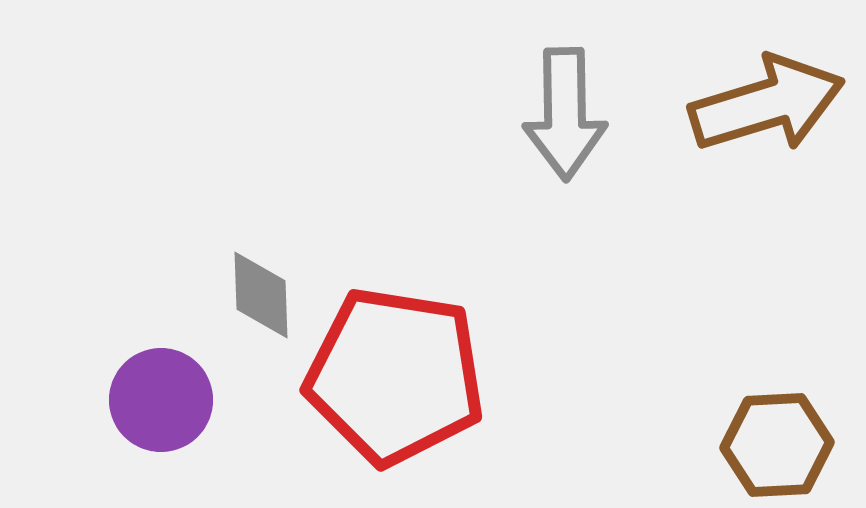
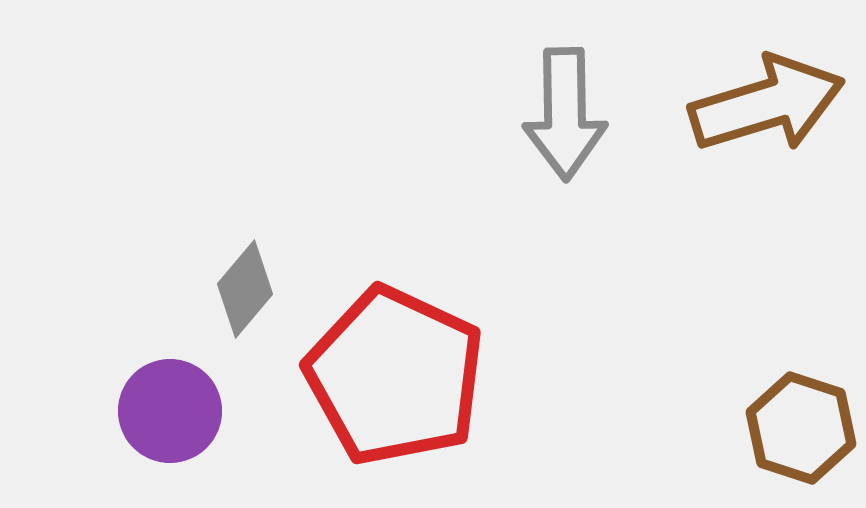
gray diamond: moved 16 px left, 6 px up; rotated 42 degrees clockwise
red pentagon: rotated 16 degrees clockwise
purple circle: moved 9 px right, 11 px down
brown hexagon: moved 24 px right, 17 px up; rotated 21 degrees clockwise
